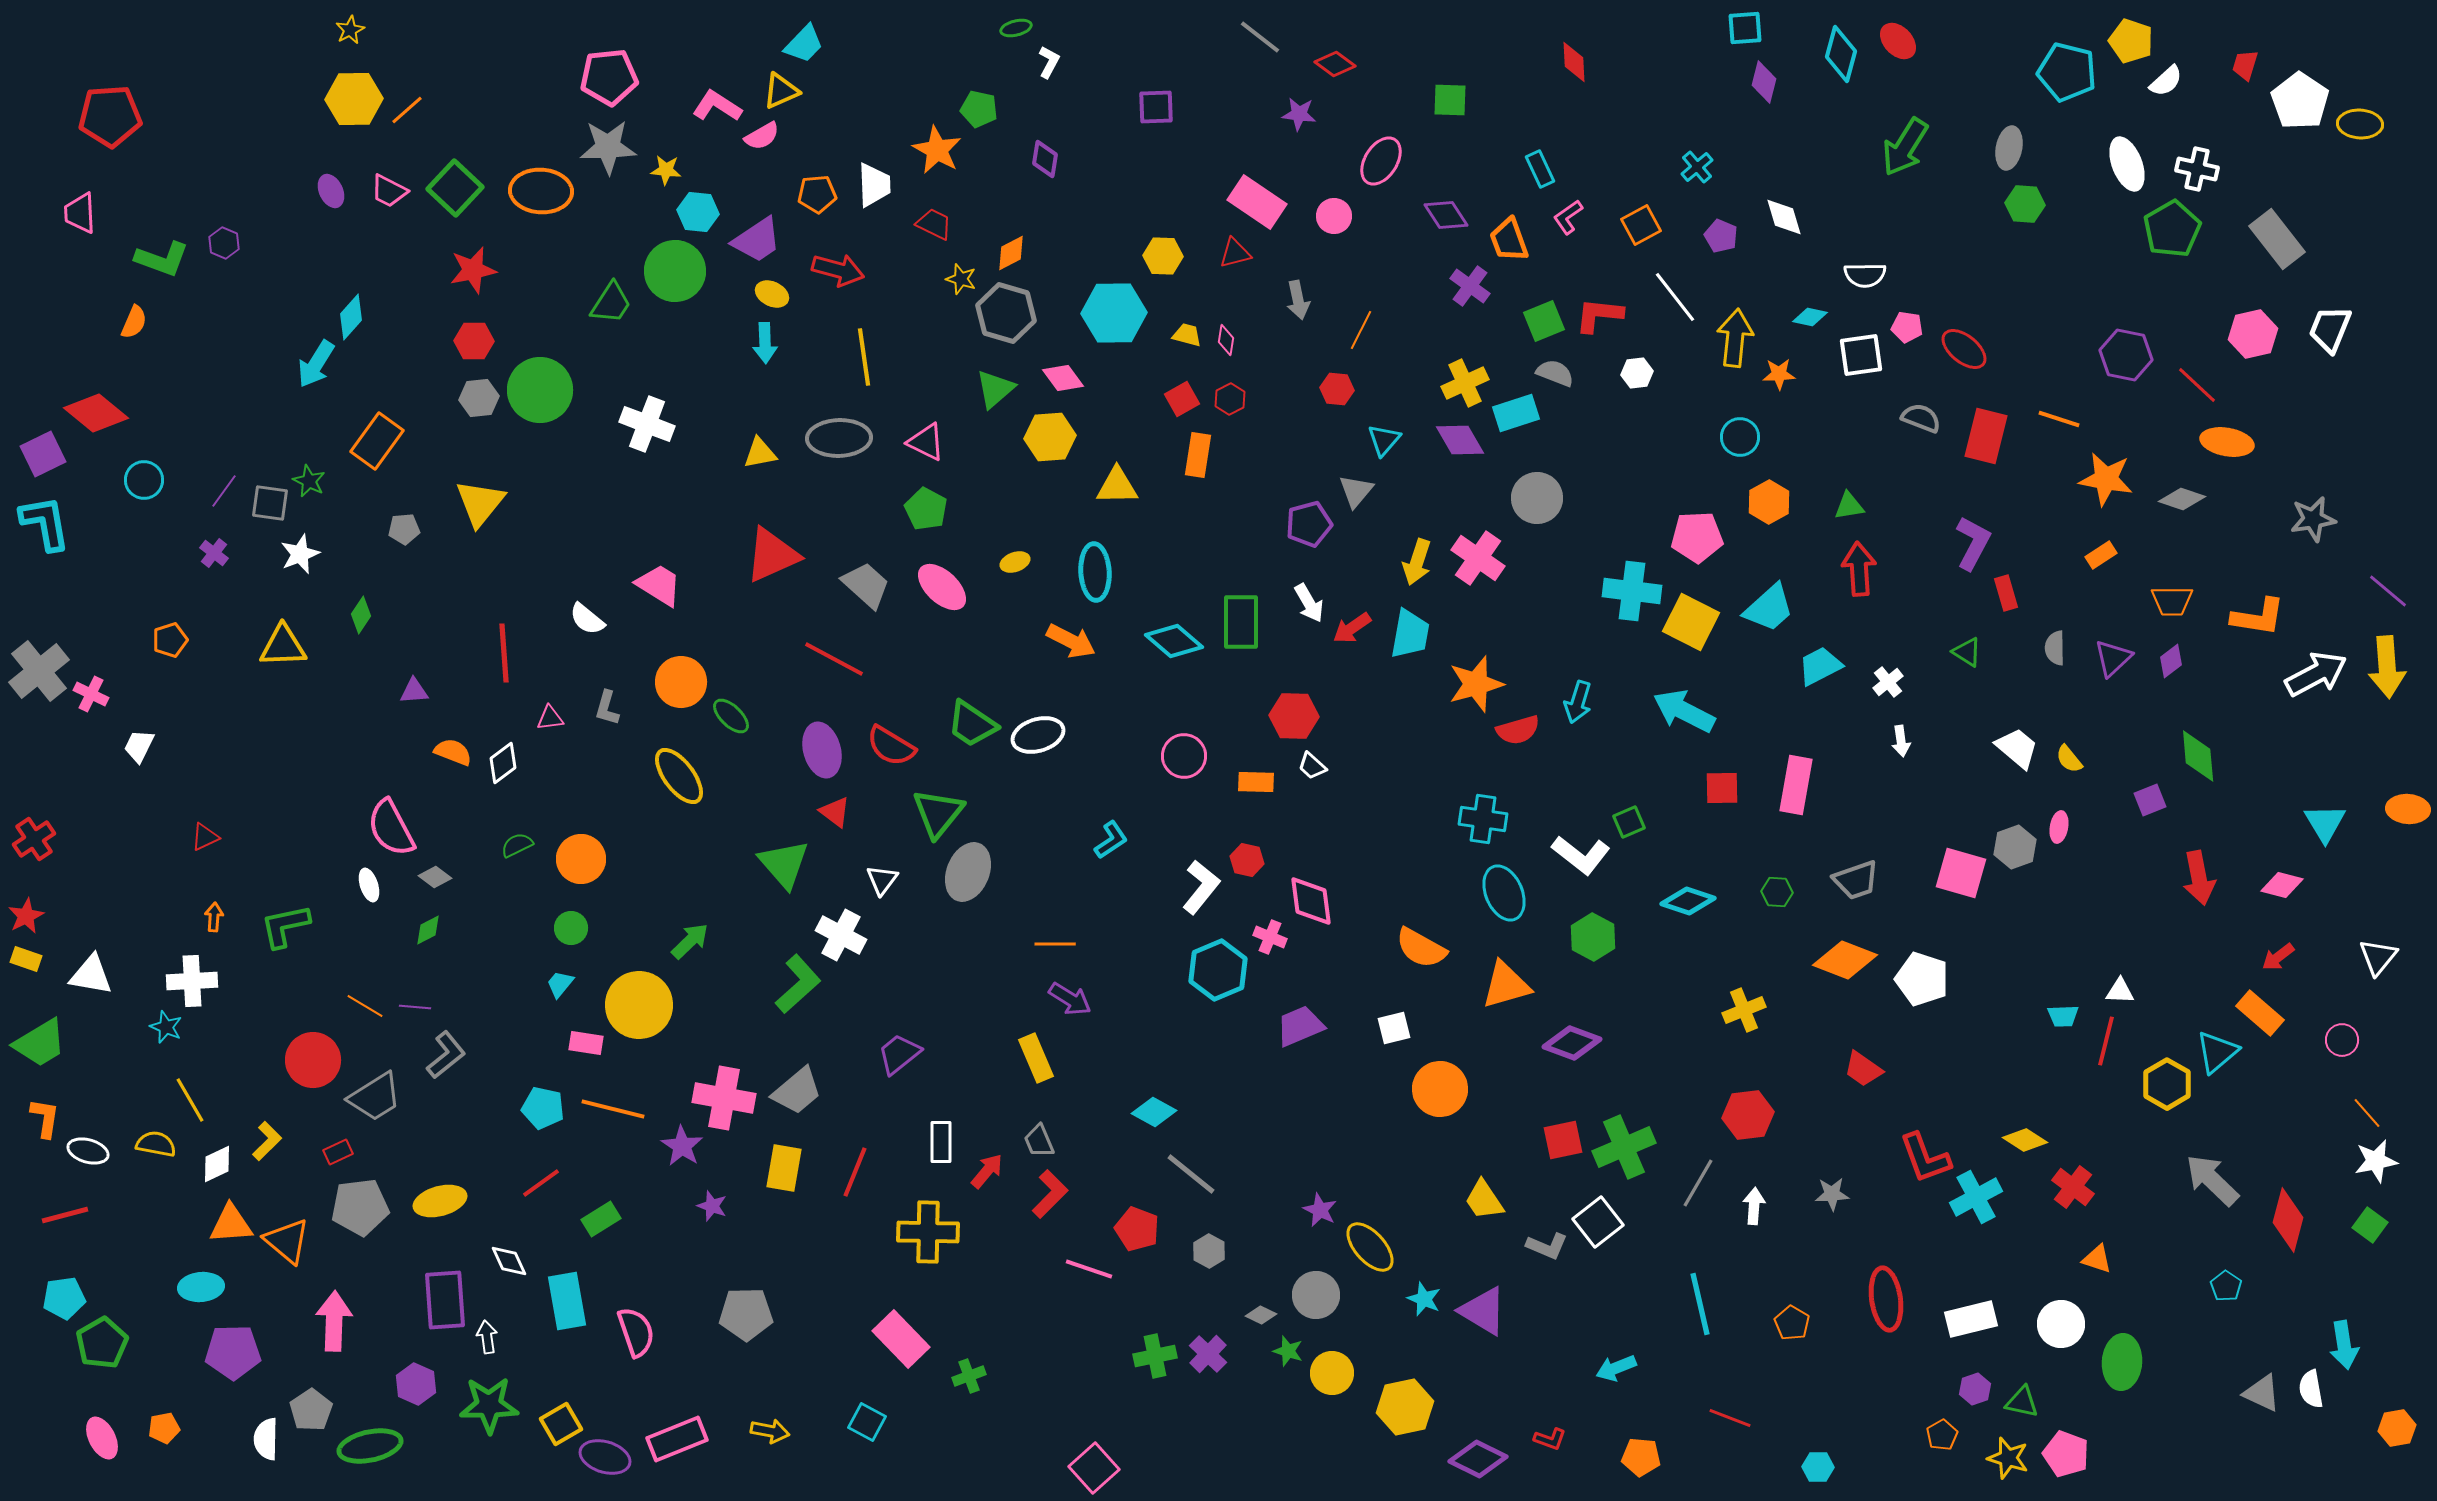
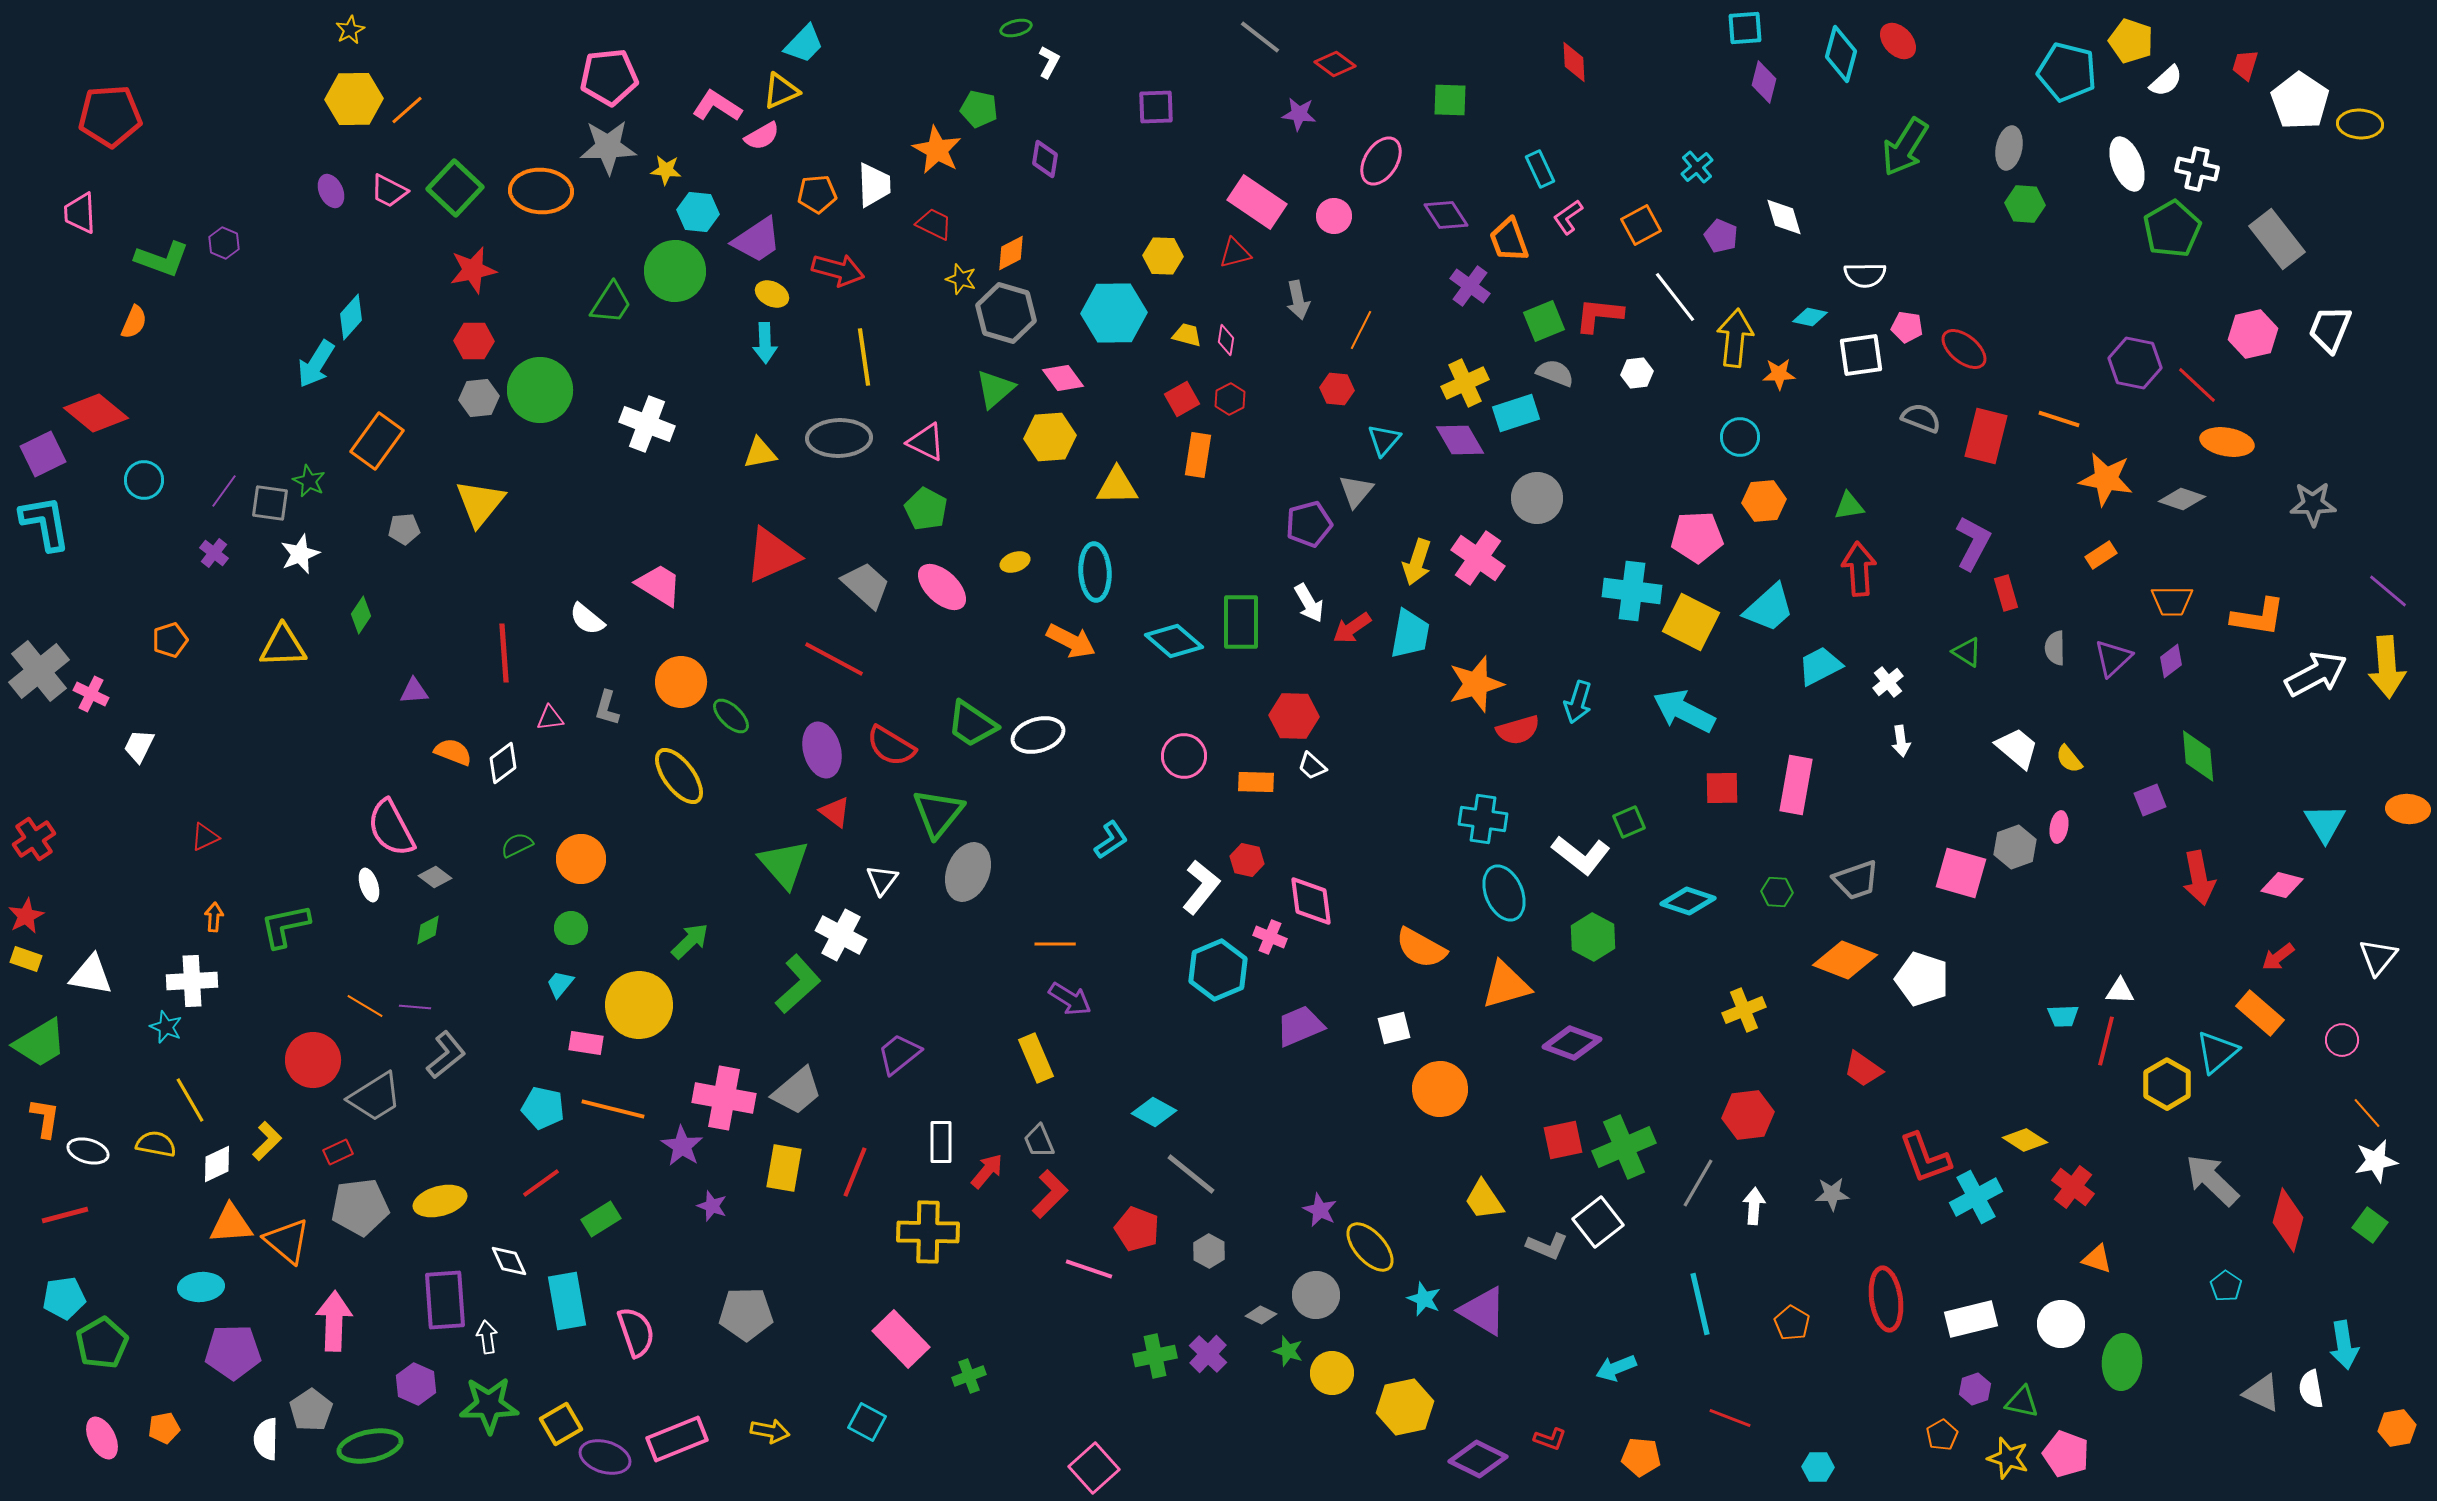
purple hexagon at (2126, 355): moved 9 px right, 8 px down
orange hexagon at (1769, 502): moved 5 px left, 1 px up; rotated 24 degrees clockwise
gray star at (2313, 519): moved 15 px up; rotated 9 degrees clockwise
